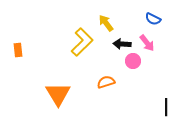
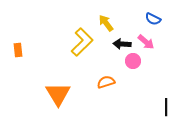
pink arrow: moved 1 px left, 1 px up; rotated 12 degrees counterclockwise
